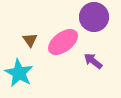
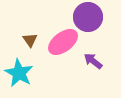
purple circle: moved 6 px left
